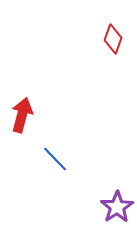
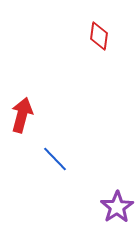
red diamond: moved 14 px left, 3 px up; rotated 12 degrees counterclockwise
